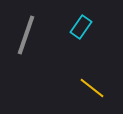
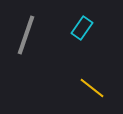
cyan rectangle: moved 1 px right, 1 px down
